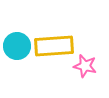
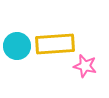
yellow rectangle: moved 1 px right, 2 px up
